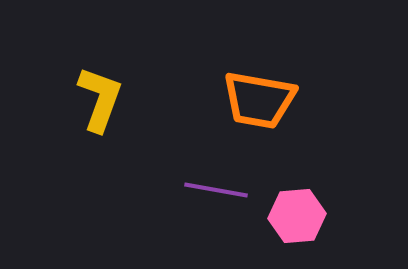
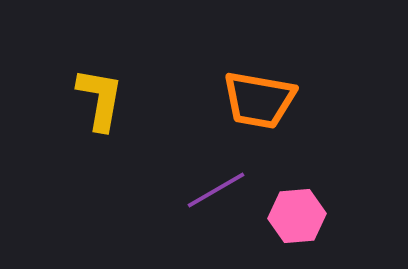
yellow L-shape: rotated 10 degrees counterclockwise
purple line: rotated 40 degrees counterclockwise
